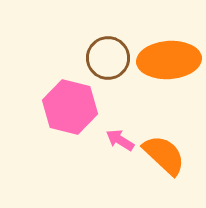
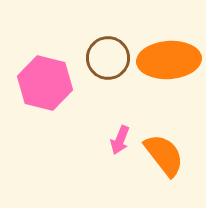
pink hexagon: moved 25 px left, 24 px up
pink arrow: rotated 100 degrees counterclockwise
orange semicircle: rotated 9 degrees clockwise
